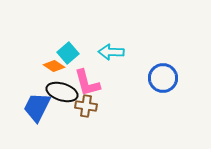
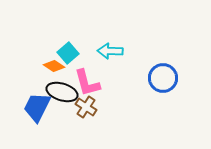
cyan arrow: moved 1 px left, 1 px up
brown cross: moved 1 px down; rotated 25 degrees clockwise
